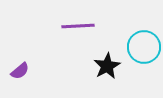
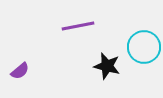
purple line: rotated 8 degrees counterclockwise
black star: rotated 28 degrees counterclockwise
